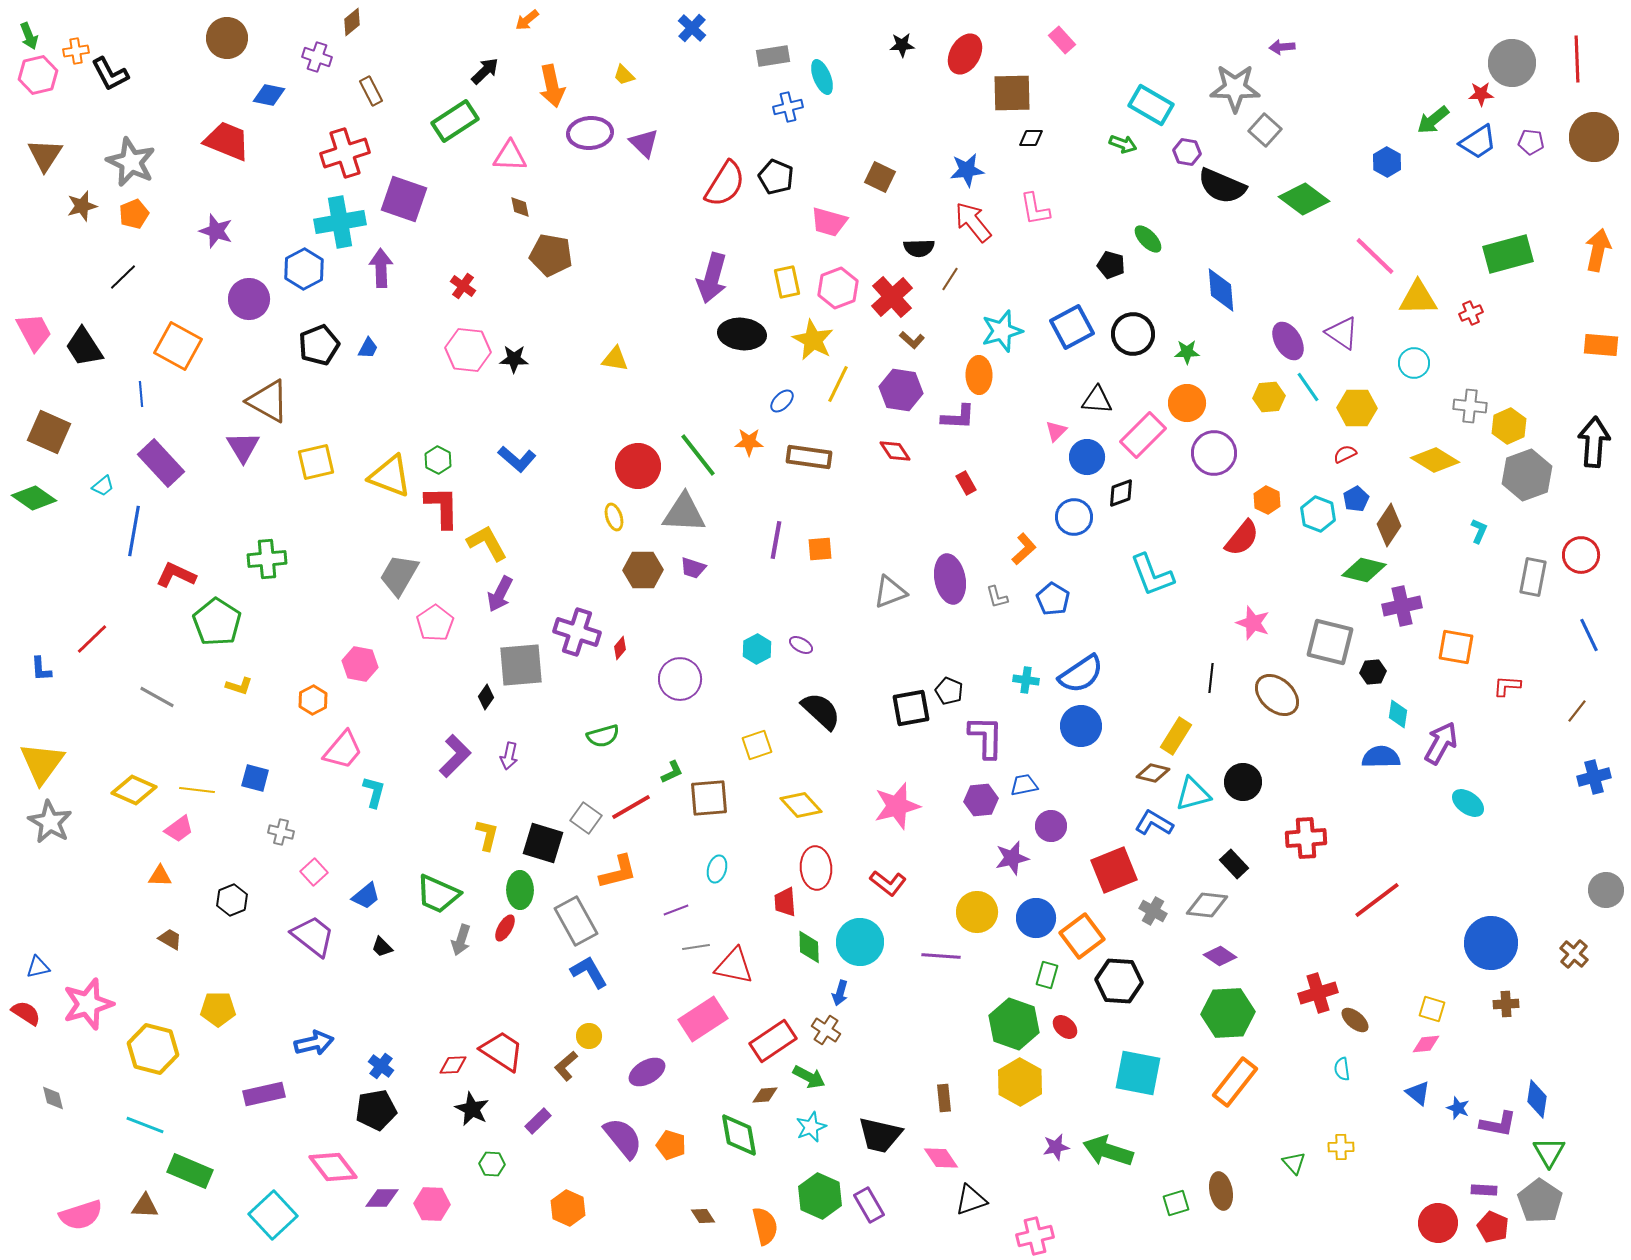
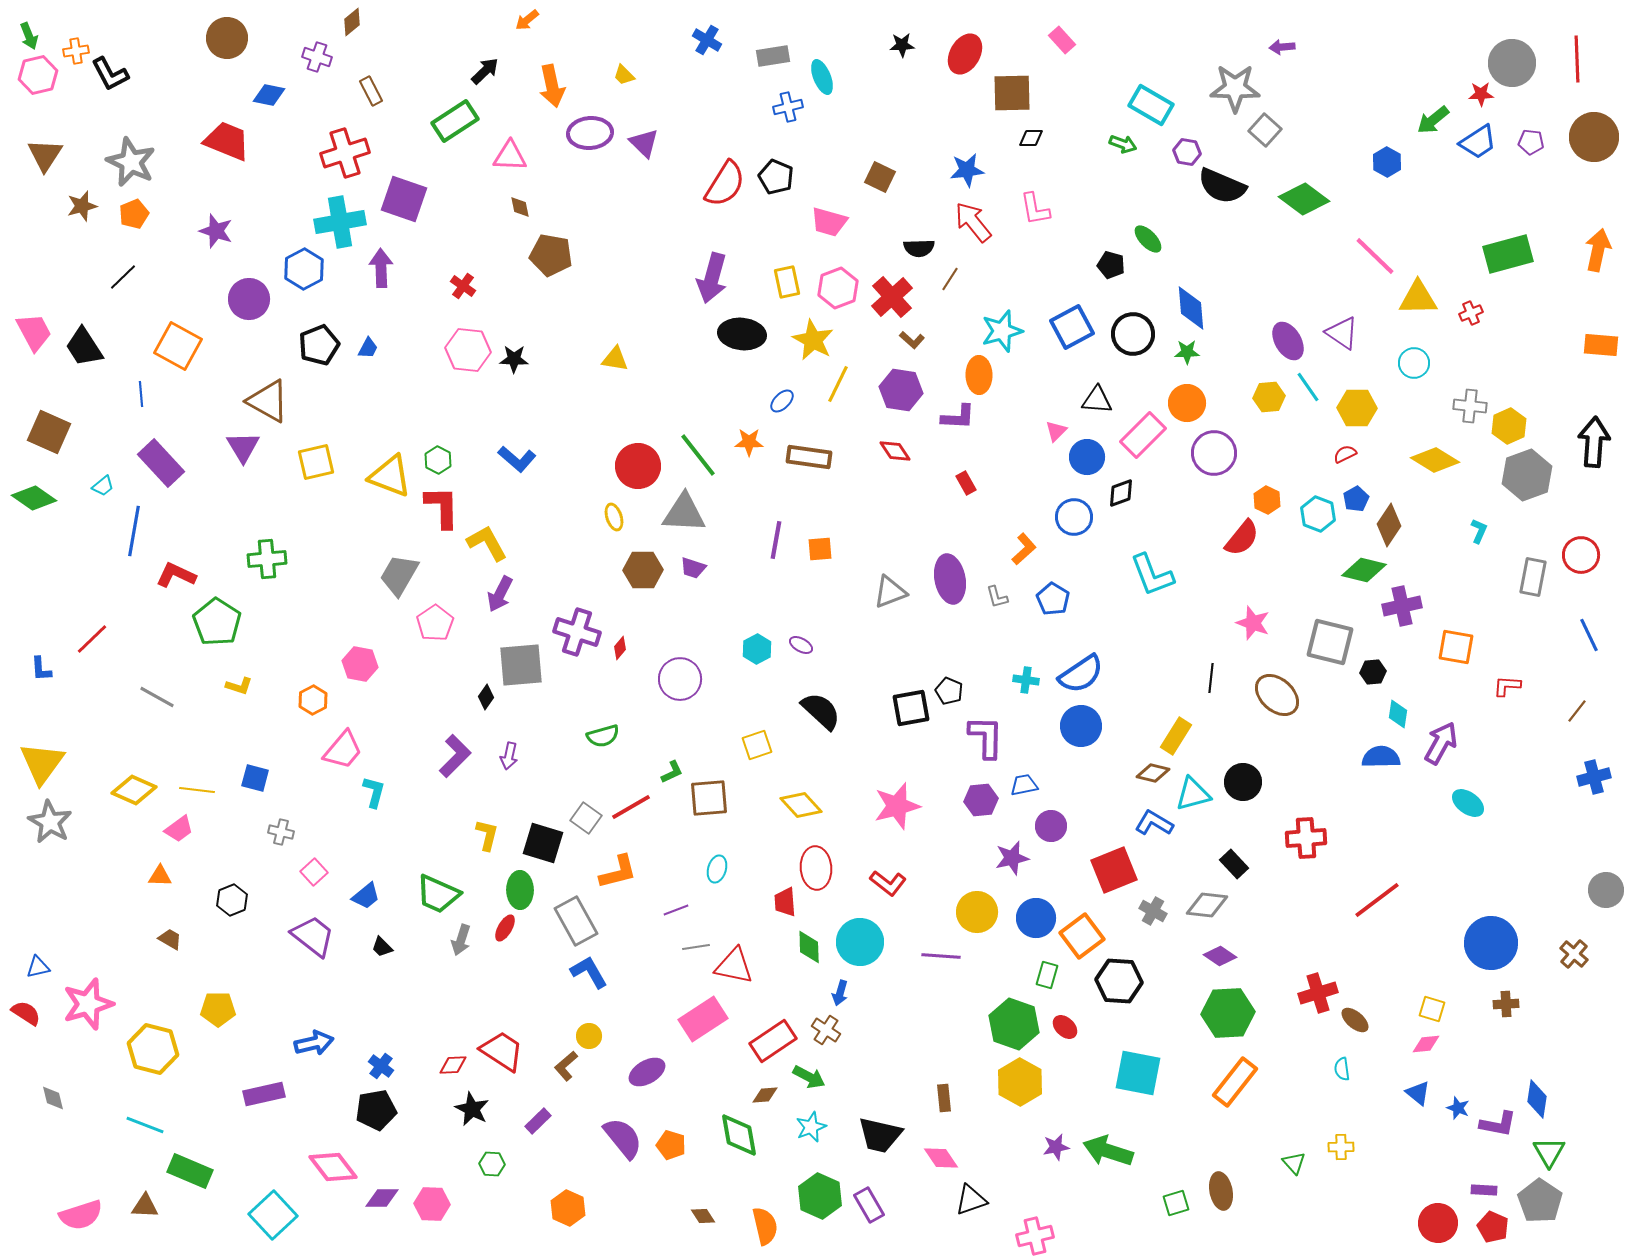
blue cross at (692, 28): moved 15 px right, 12 px down; rotated 12 degrees counterclockwise
blue diamond at (1221, 290): moved 30 px left, 18 px down
